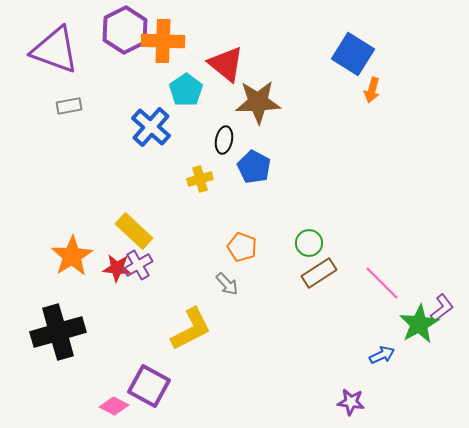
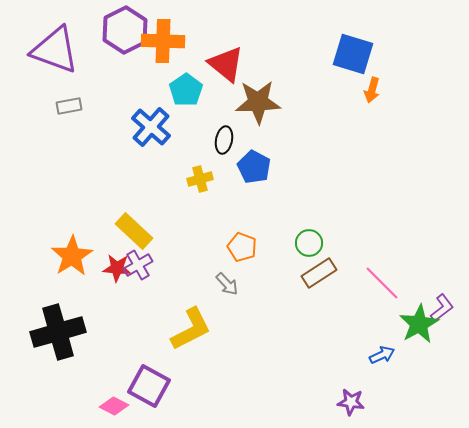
blue square: rotated 15 degrees counterclockwise
